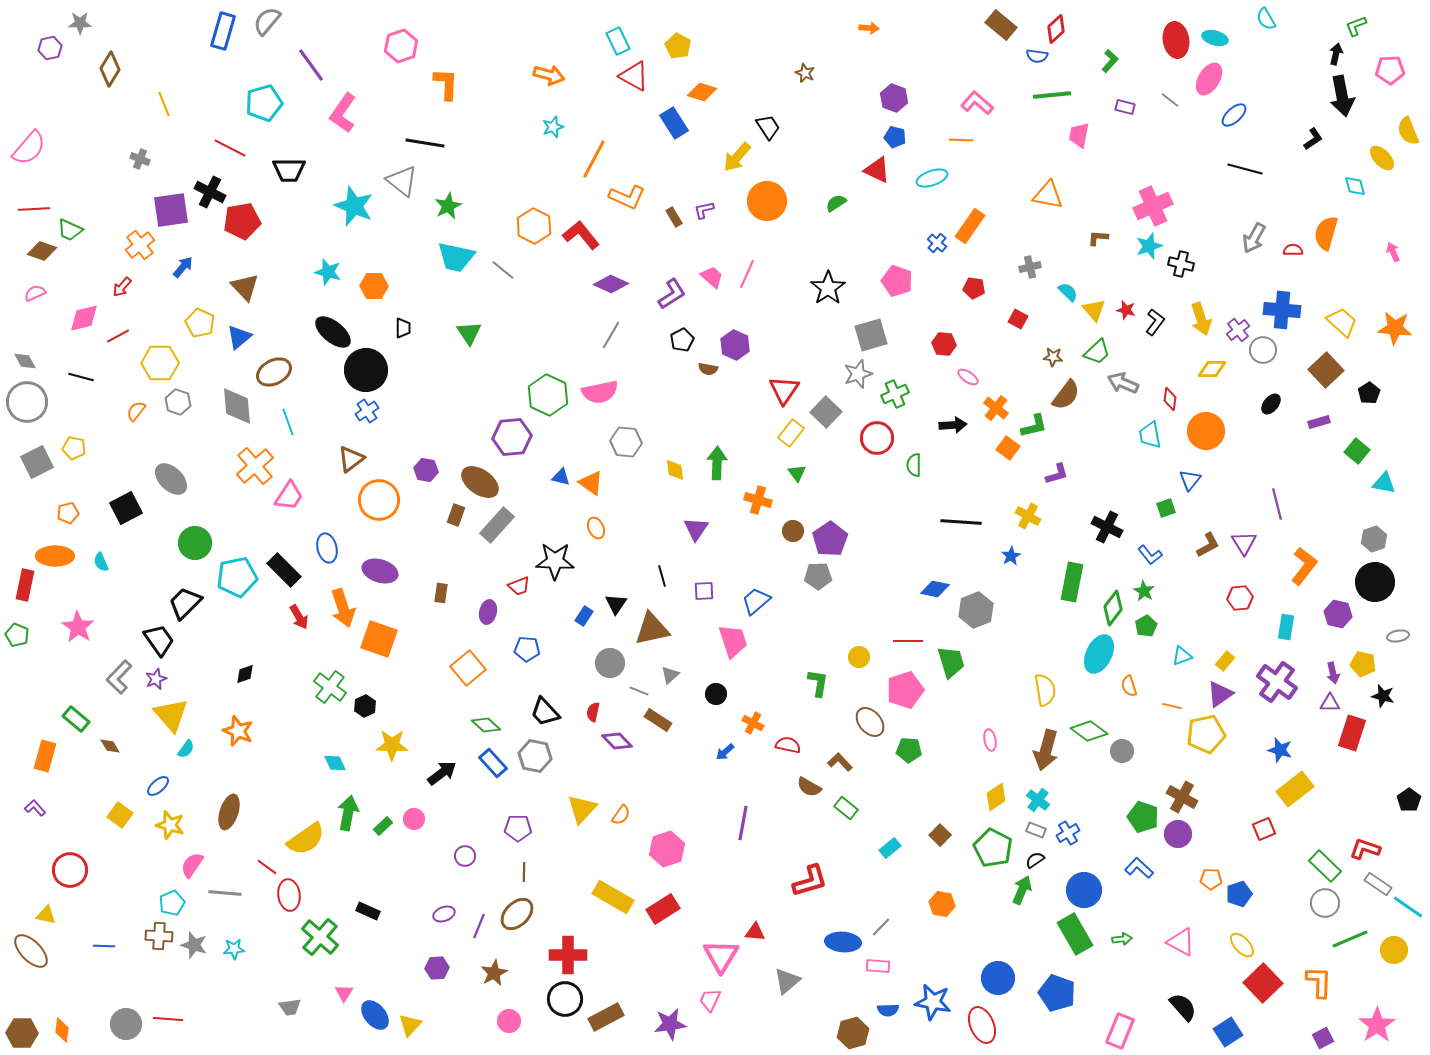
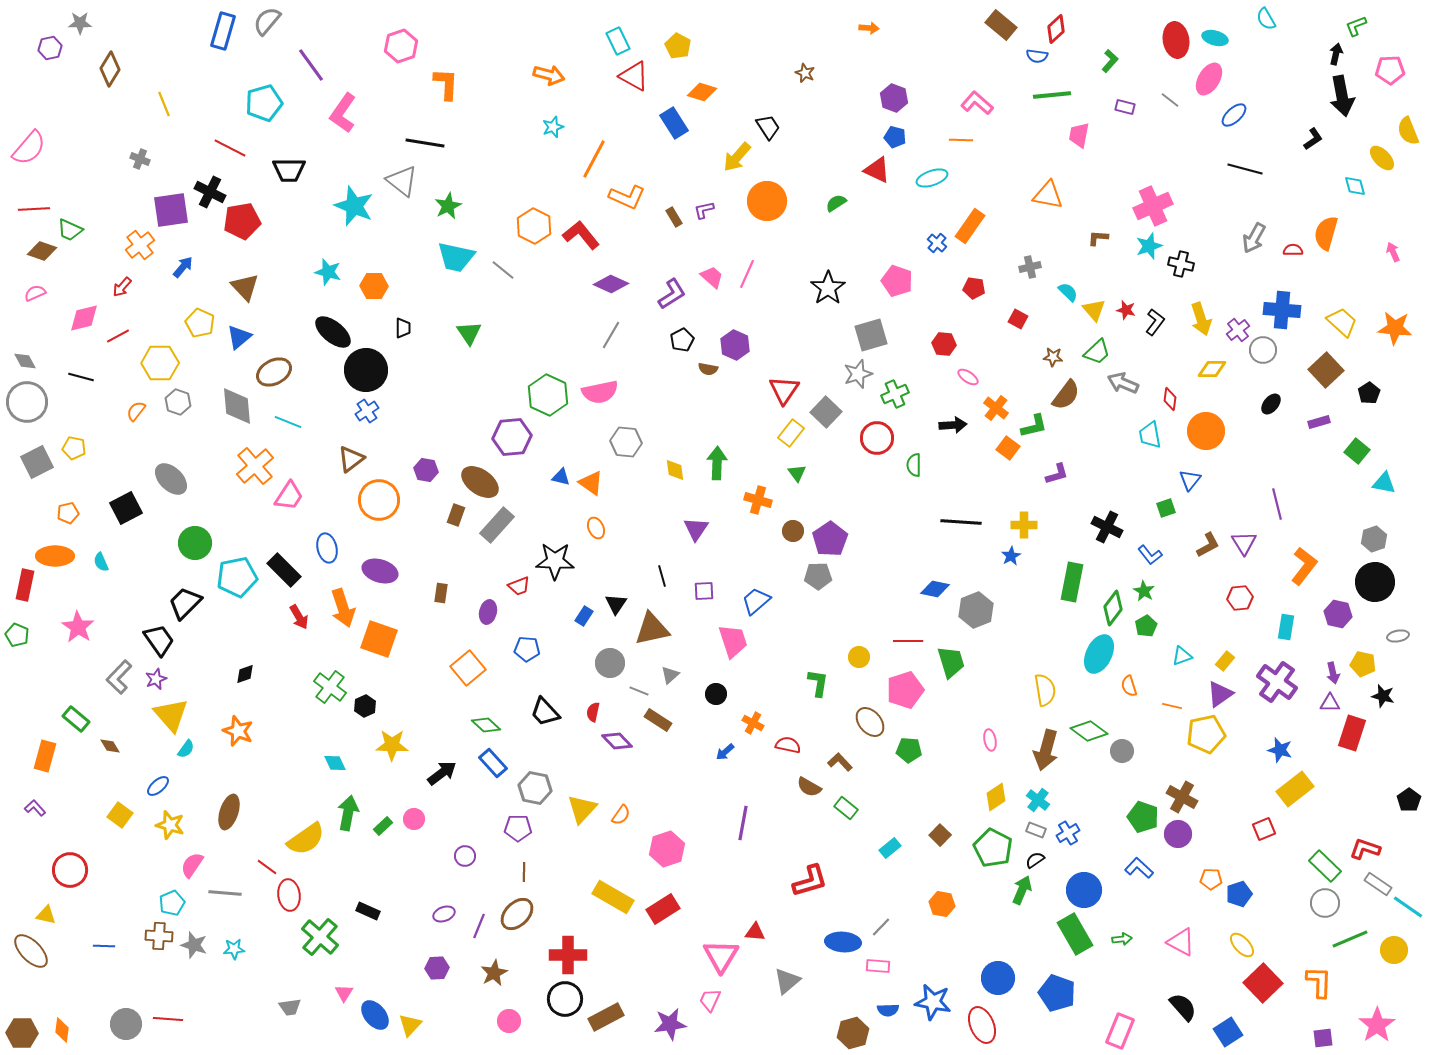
cyan line at (288, 422): rotated 48 degrees counterclockwise
yellow cross at (1028, 516): moved 4 px left, 9 px down; rotated 30 degrees counterclockwise
gray hexagon at (535, 756): moved 32 px down
purple square at (1323, 1038): rotated 20 degrees clockwise
